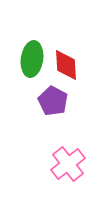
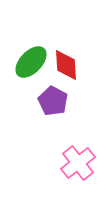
green ellipse: moved 1 px left, 3 px down; rotated 36 degrees clockwise
pink cross: moved 10 px right, 1 px up
